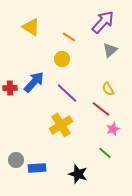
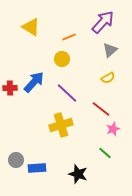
orange line: rotated 56 degrees counterclockwise
yellow semicircle: moved 11 px up; rotated 88 degrees counterclockwise
yellow cross: rotated 15 degrees clockwise
